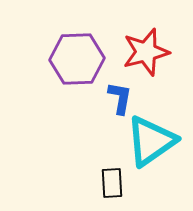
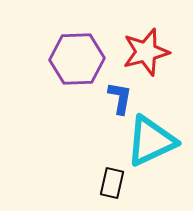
cyan triangle: rotated 10 degrees clockwise
black rectangle: rotated 16 degrees clockwise
